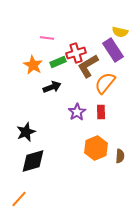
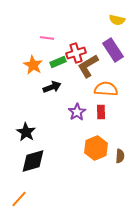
yellow semicircle: moved 3 px left, 12 px up
orange semicircle: moved 1 px right, 6 px down; rotated 55 degrees clockwise
black star: rotated 18 degrees counterclockwise
